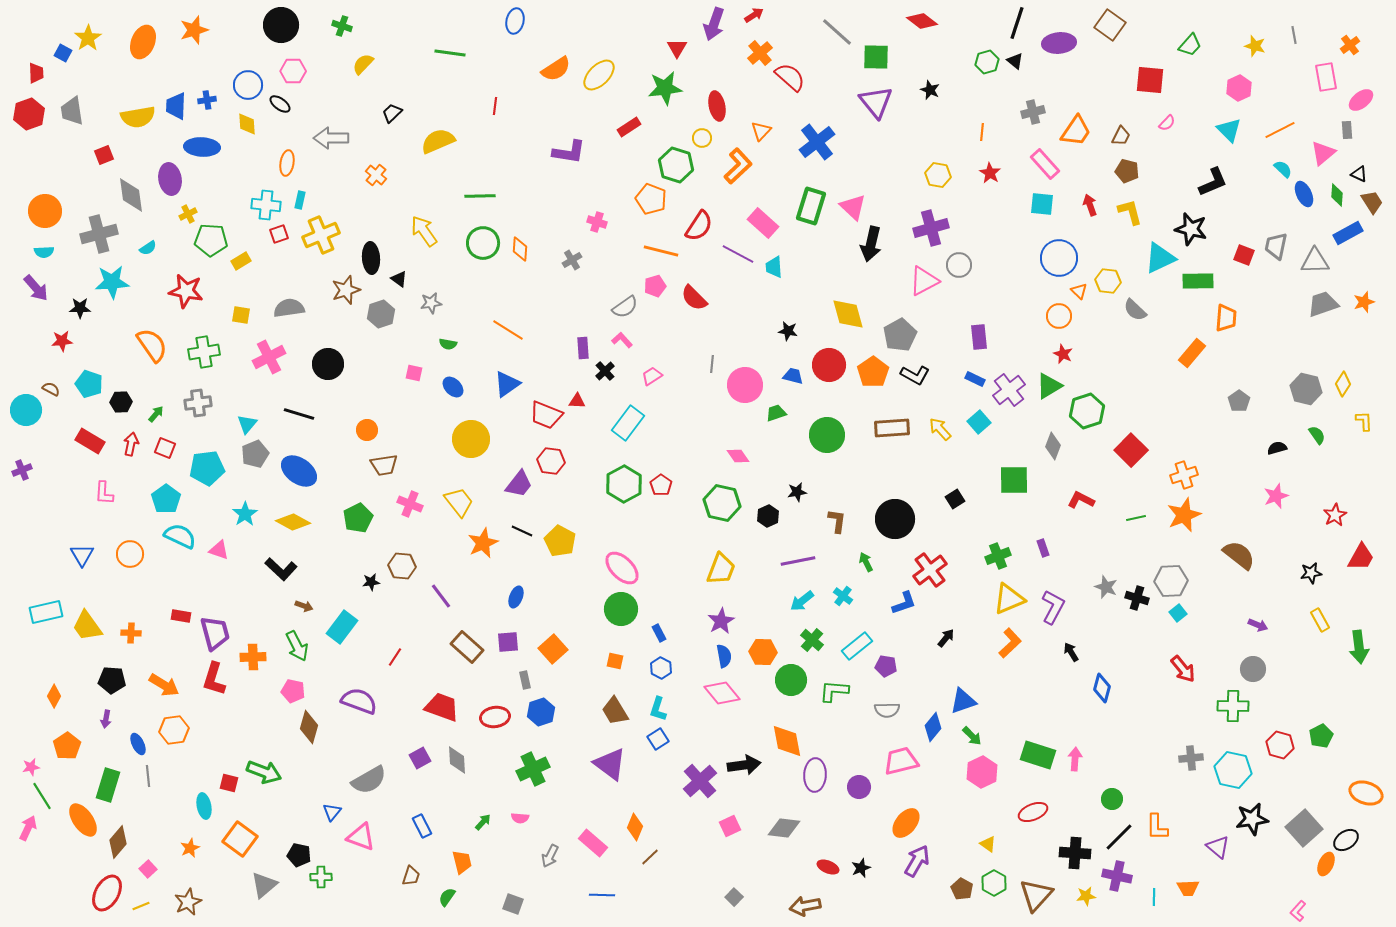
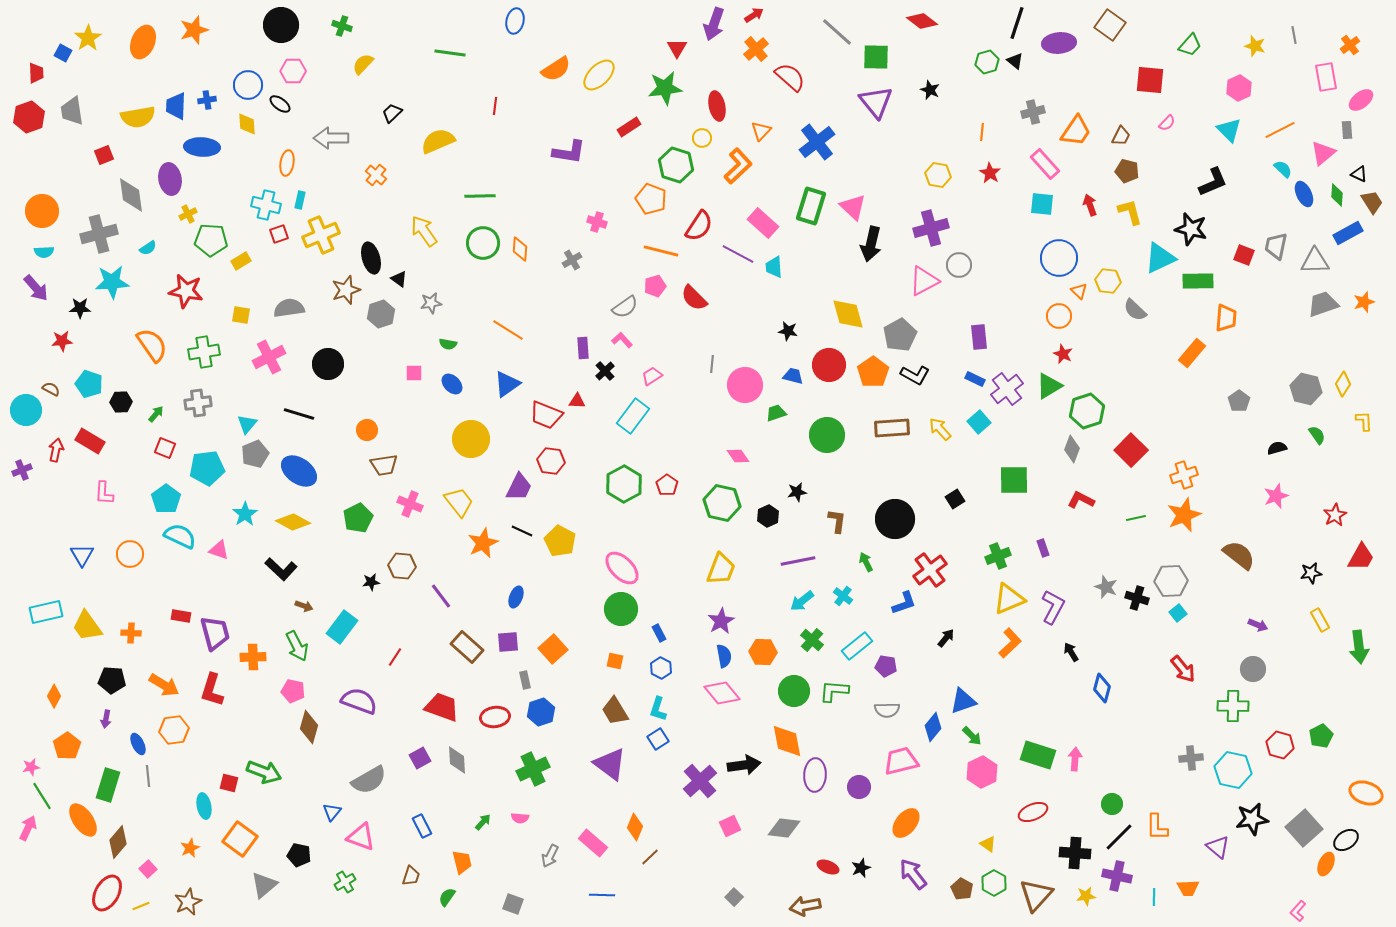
orange cross at (760, 53): moved 4 px left, 4 px up
red hexagon at (29, 114): moved 3 px down
cyan cross at (266, 205): rotated 8 degrees clockwise
orange circle at (45, 211): moved 3 px left
black ellipse at (371, 258): rotated 12 degrees counterclockwise
pink square at (414, 373): rotated 12 degrees counterclockwise
blue ellipse at (453, 387): moved 1 px left, 3 px up
purple cross at (1009, 390): moved 2 px left, 1 px up
cyan rectangle at (628, 423): moved 5 px right, 7 px up
red arrow at (131, 444): moved 75 px left, 6 px down
gray diamond at (1053, 446): moved 19 px right, 3 px down
purple trapezoid at (519, 484): moved 3 px down; rotated 12 degrees counterclockwise
red pentagon at (661, 485): moved 6 px right
red L-shape at (214, 679): moved 2 px left, 11 px down
green circle at (791, 680): moved 3 px right, 11 px down
green circle at (1112, 799): moved 5 px down
purple arrow at (917, 861): moved 4 px left, 13 px down; rotated 68 degrees counterclockwise
green cross at (321, 877): moved 24 px right, 5 px down; rotated 30 degrees counterclockwise
